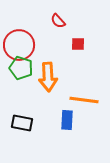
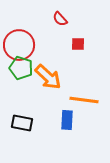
red semicircle: moved 2 px right, 2 px up
orange arrow: rotated 44 degrees counterclockwise
